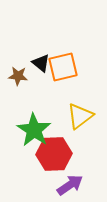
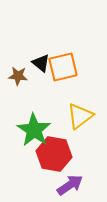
red hexagon: rotated 12 degrees clockwise
